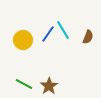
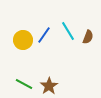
cyan line: moved 5 px right, 1 px down
blue line: moved 4 px left, 1 px down
